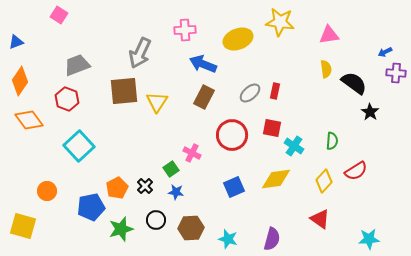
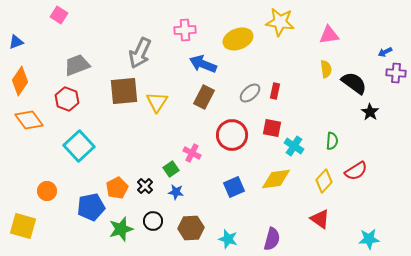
black circle at (156, 220): moved 3 px left, 1 px down
